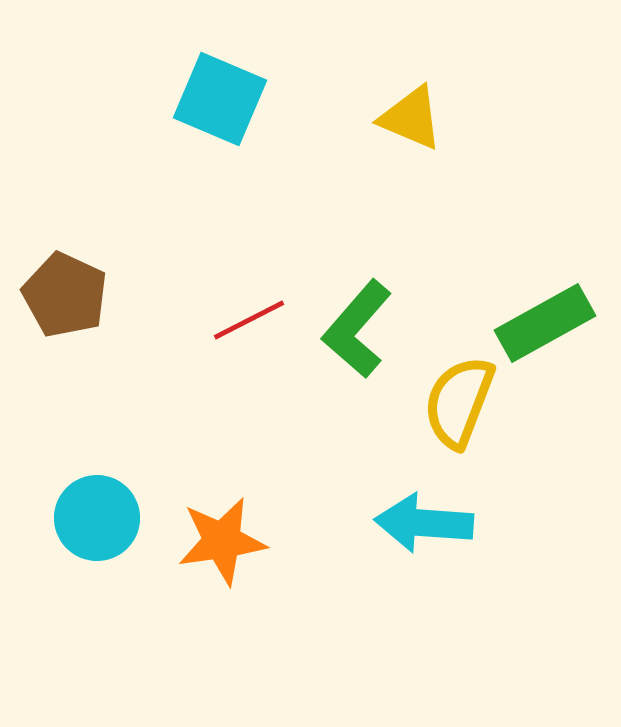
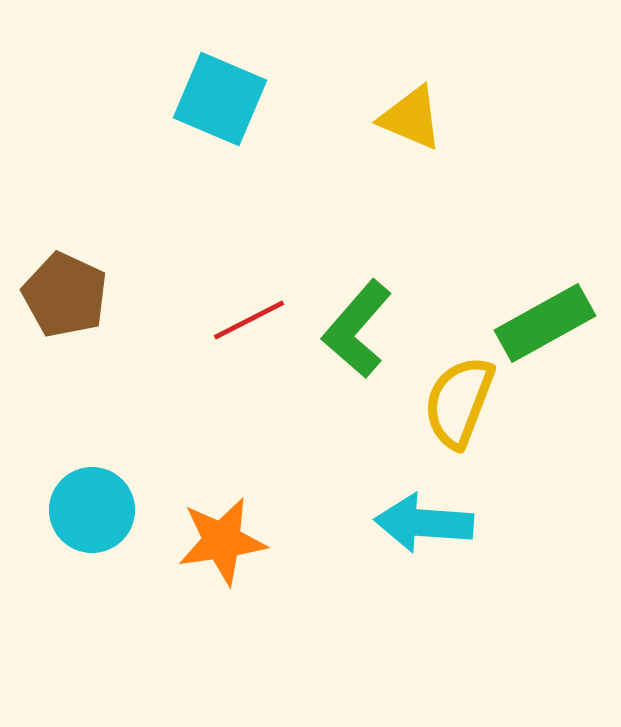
cyan circle: moved 5 px left, 8 px up
